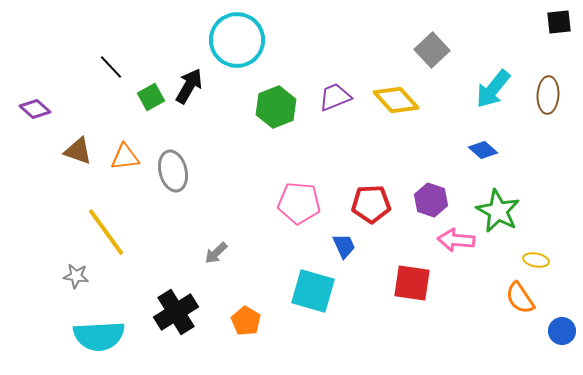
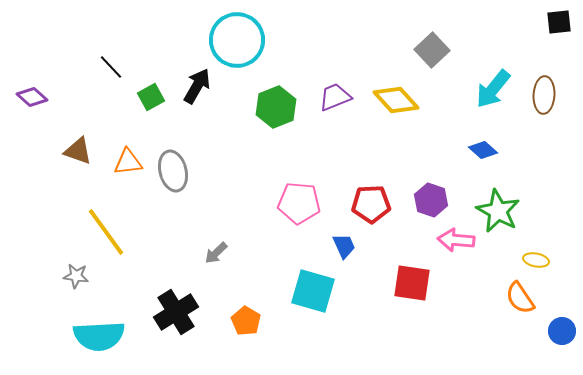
black arrow: moved 8 px right
brown ellipse: moved 4 px left
purple diamond: moved 3 px left, 12 px up
orange triangle: moved 3 px right, 5 px down
